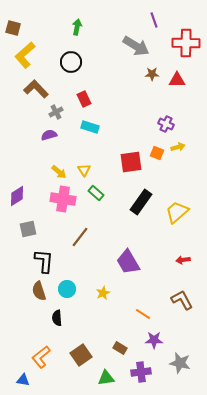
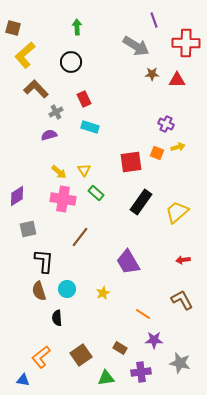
green arrow at (77, 27): rotated 14 degrees counterclockwise
